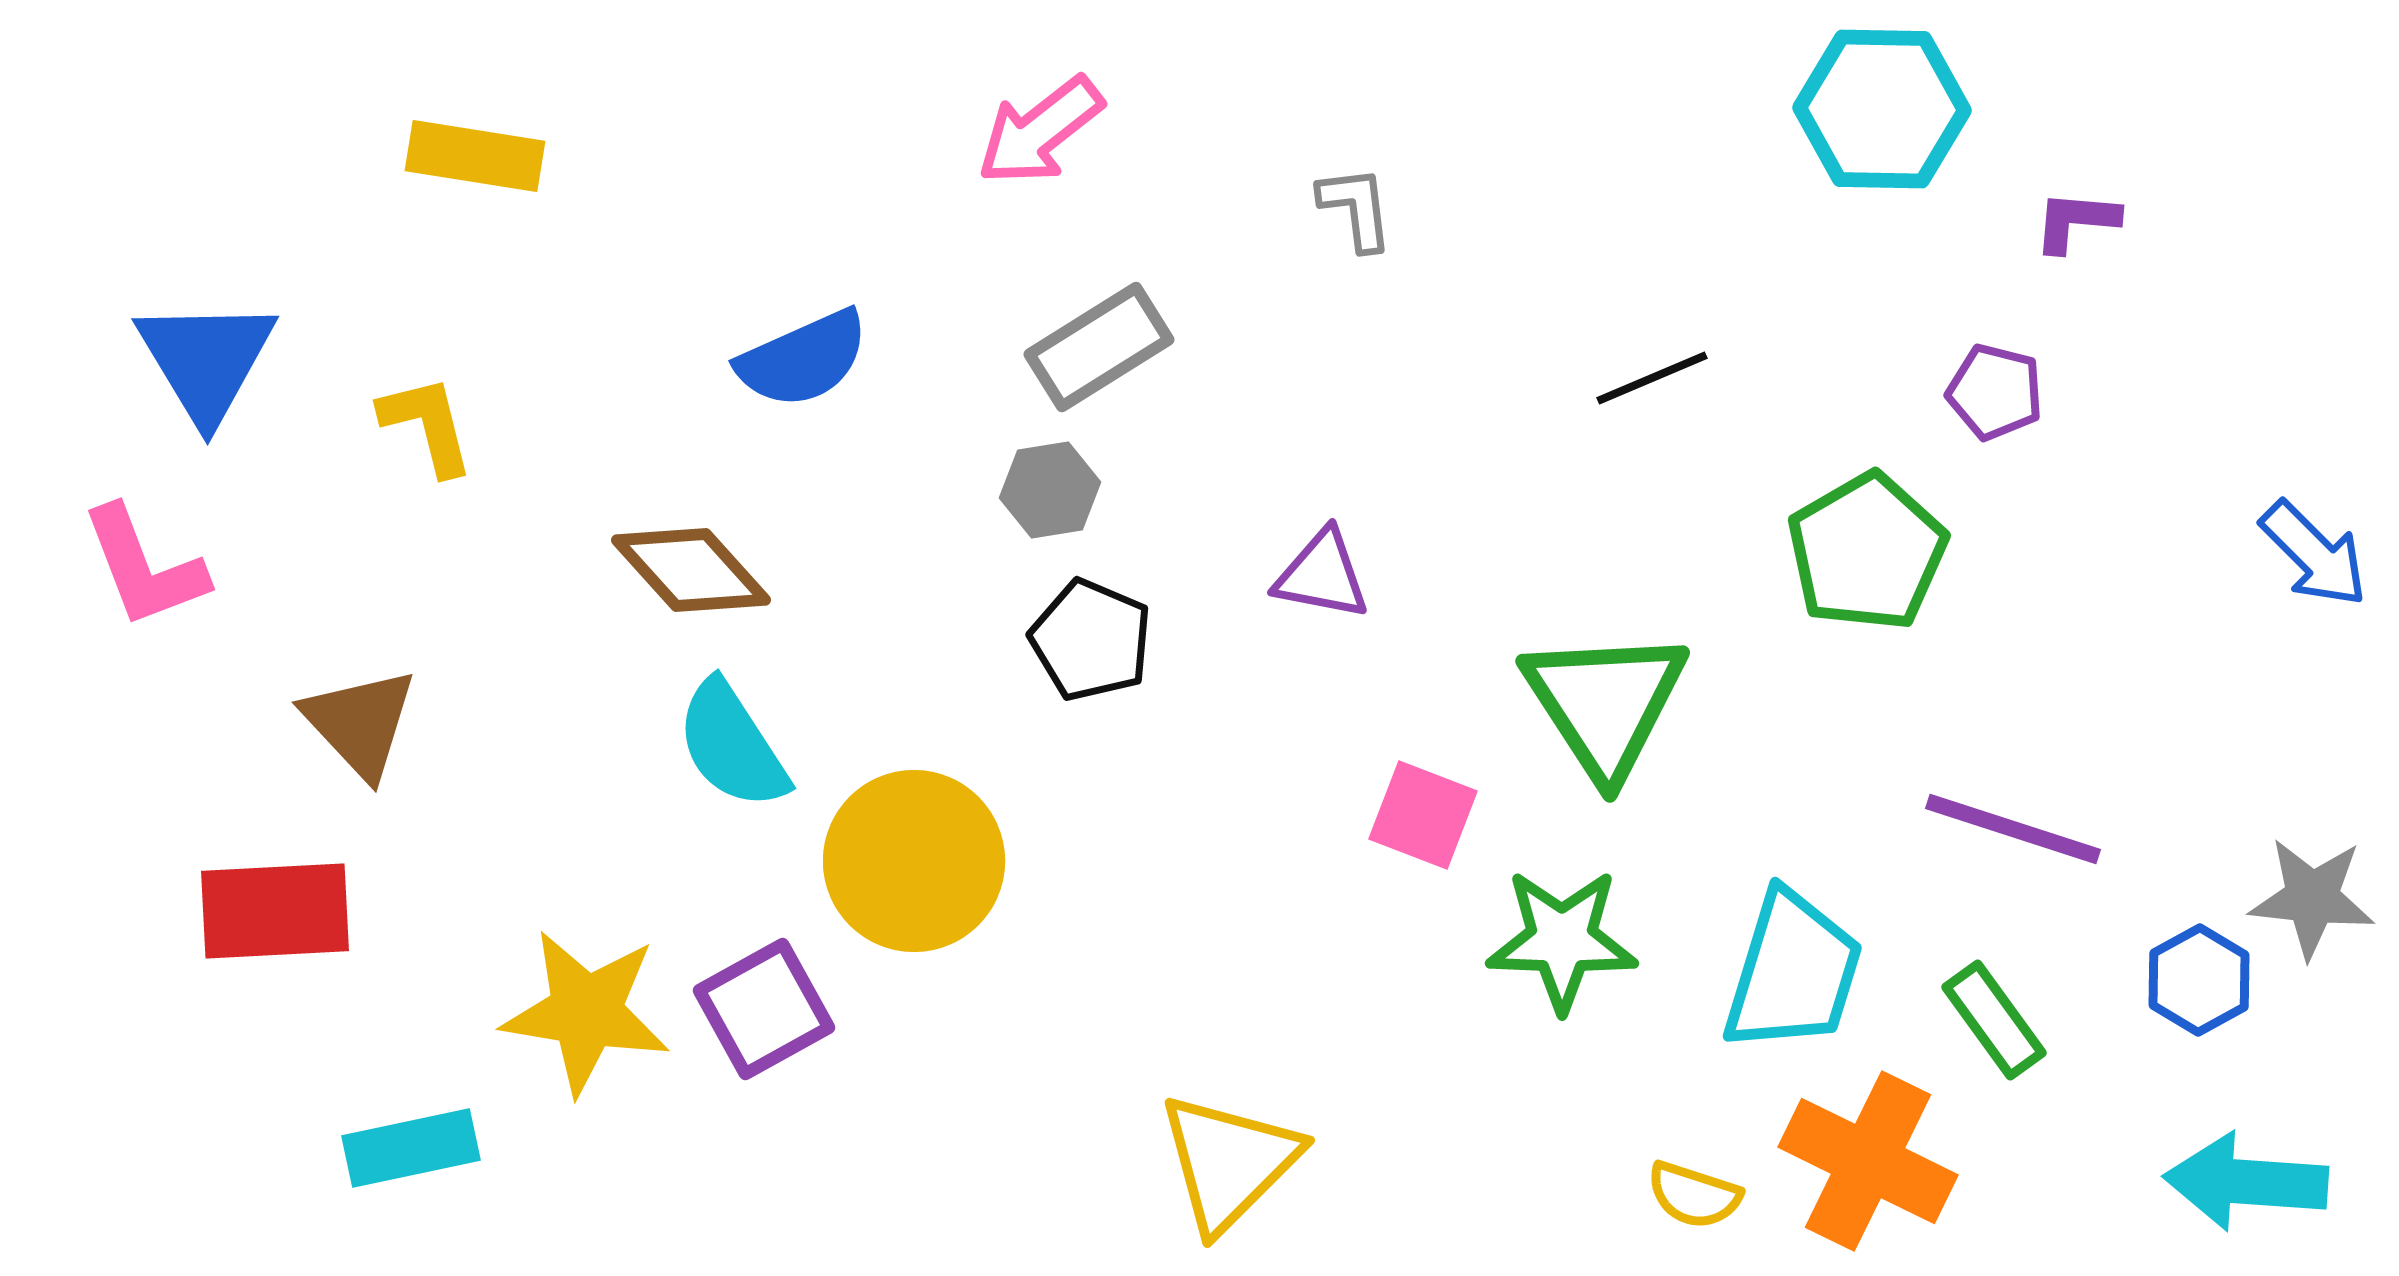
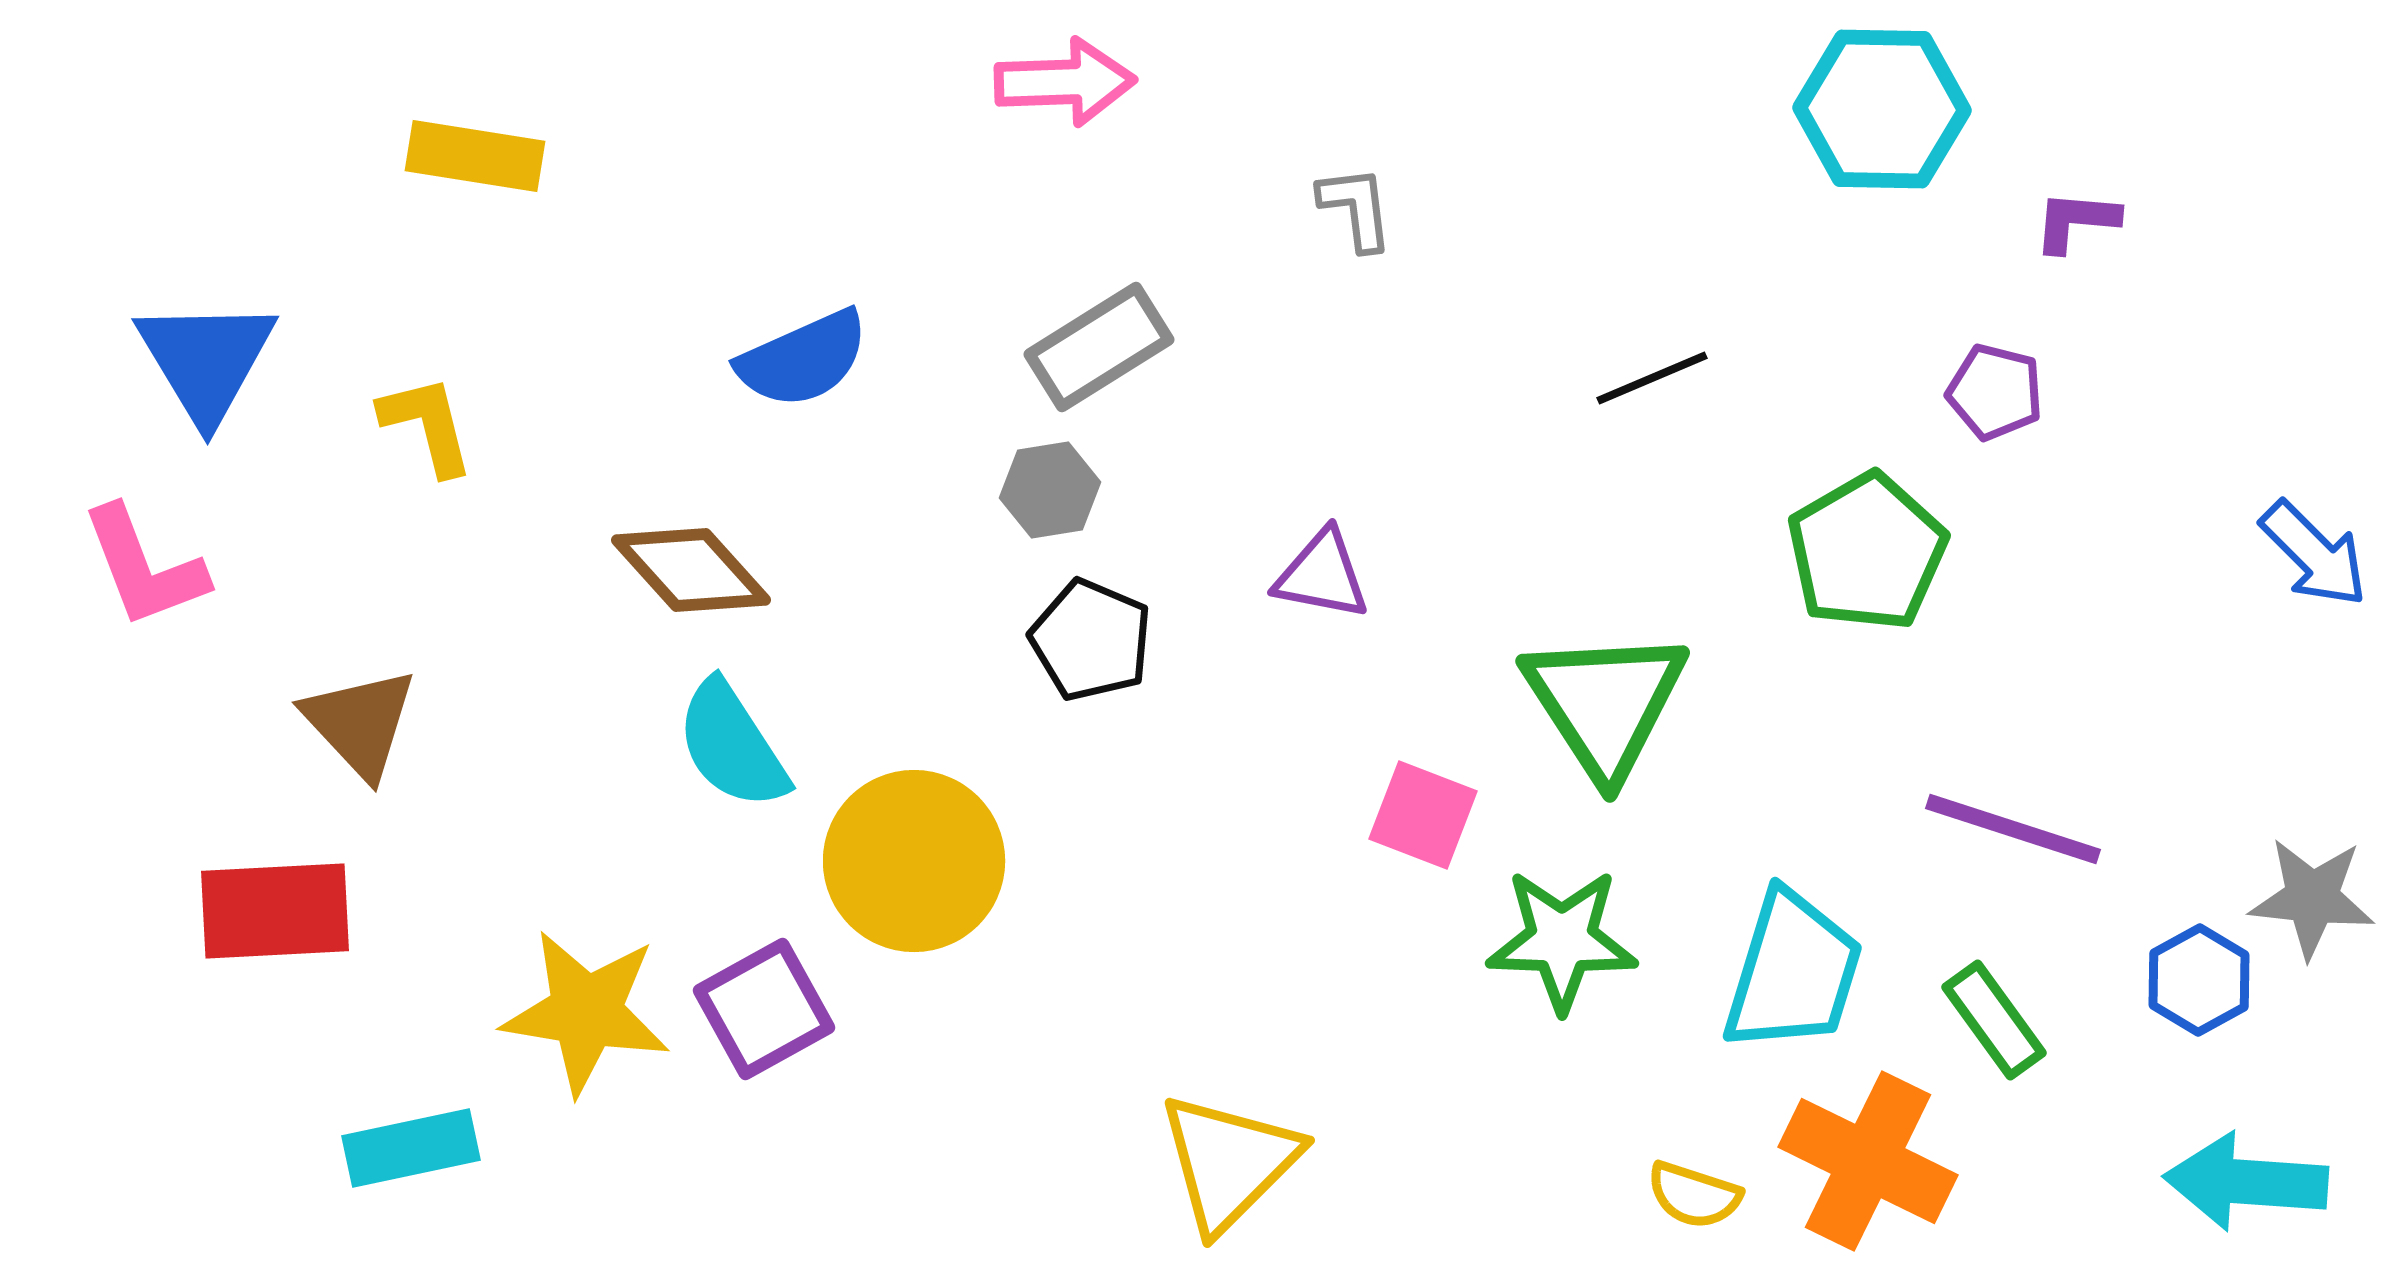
pink arrow: moved 25 px right, 49 px up; rotated 144 degrees counterclockwise
